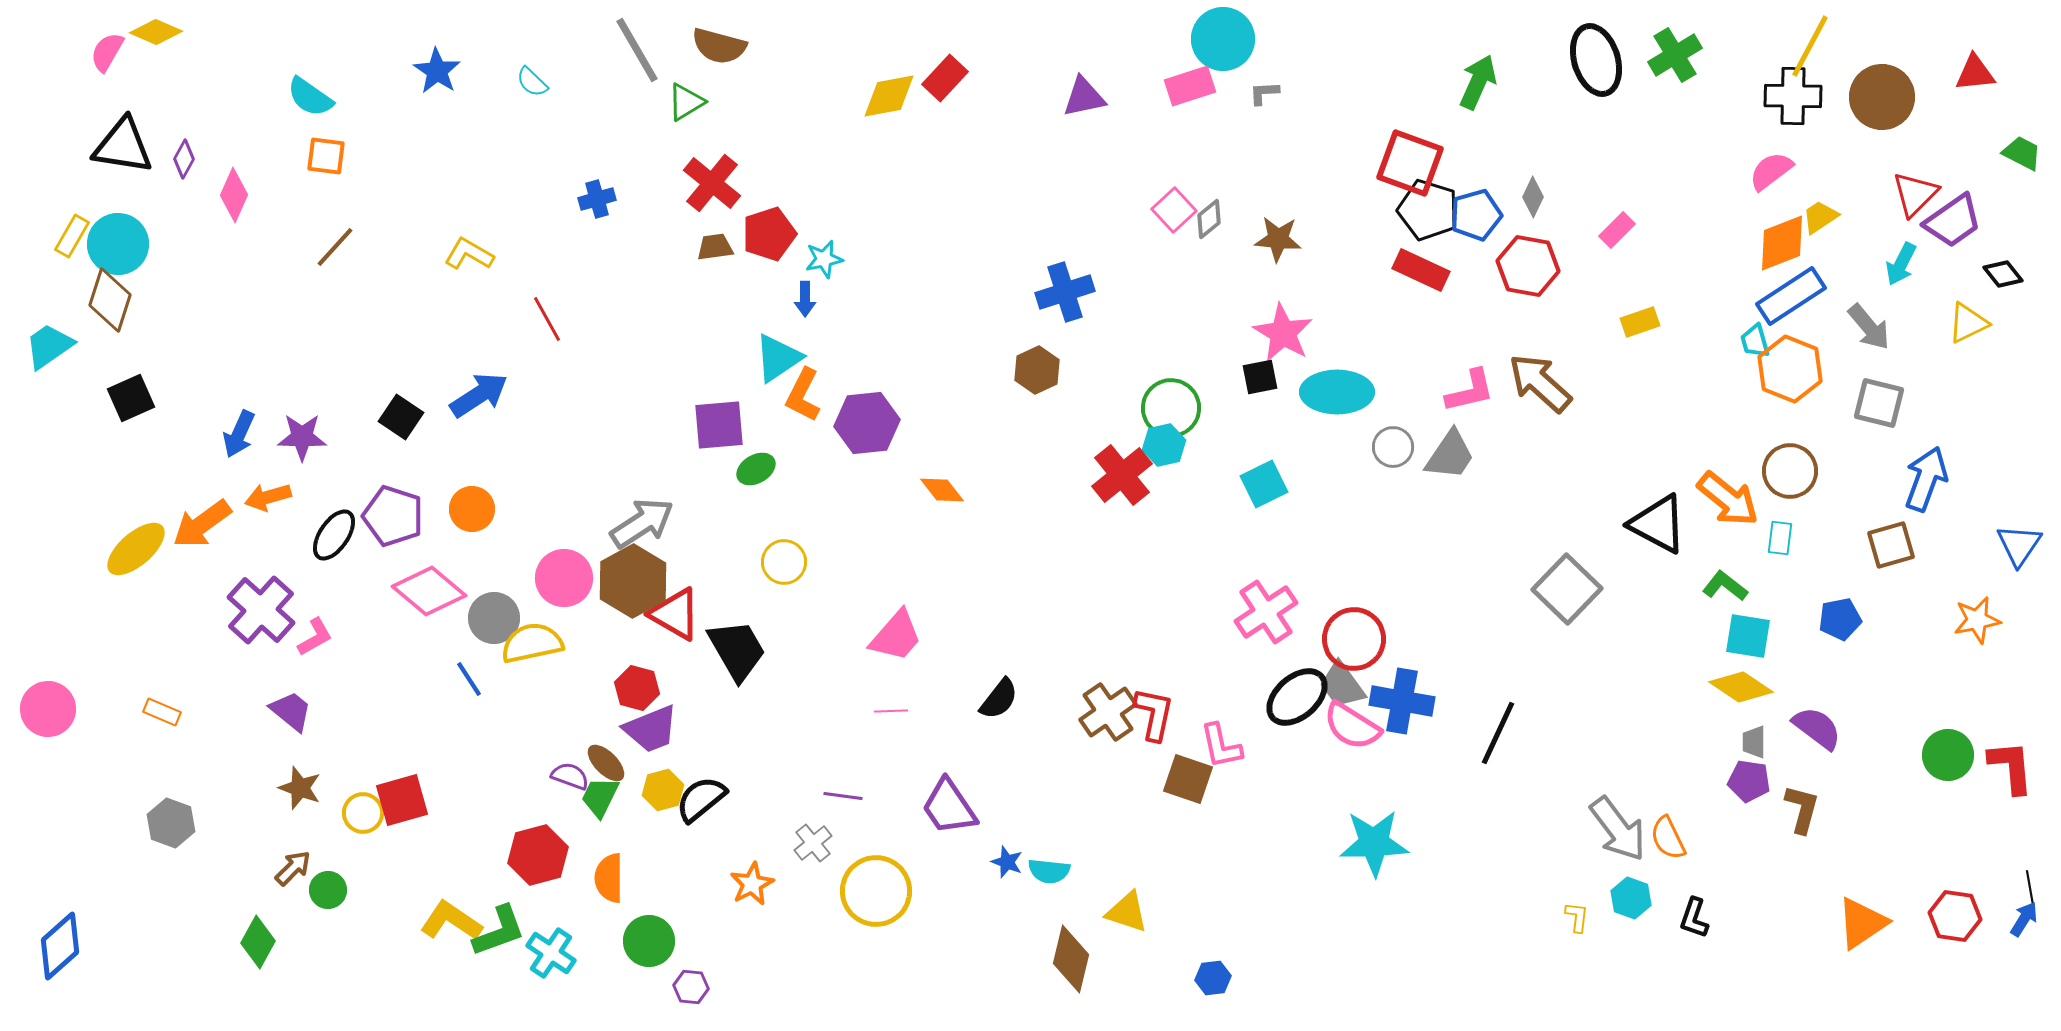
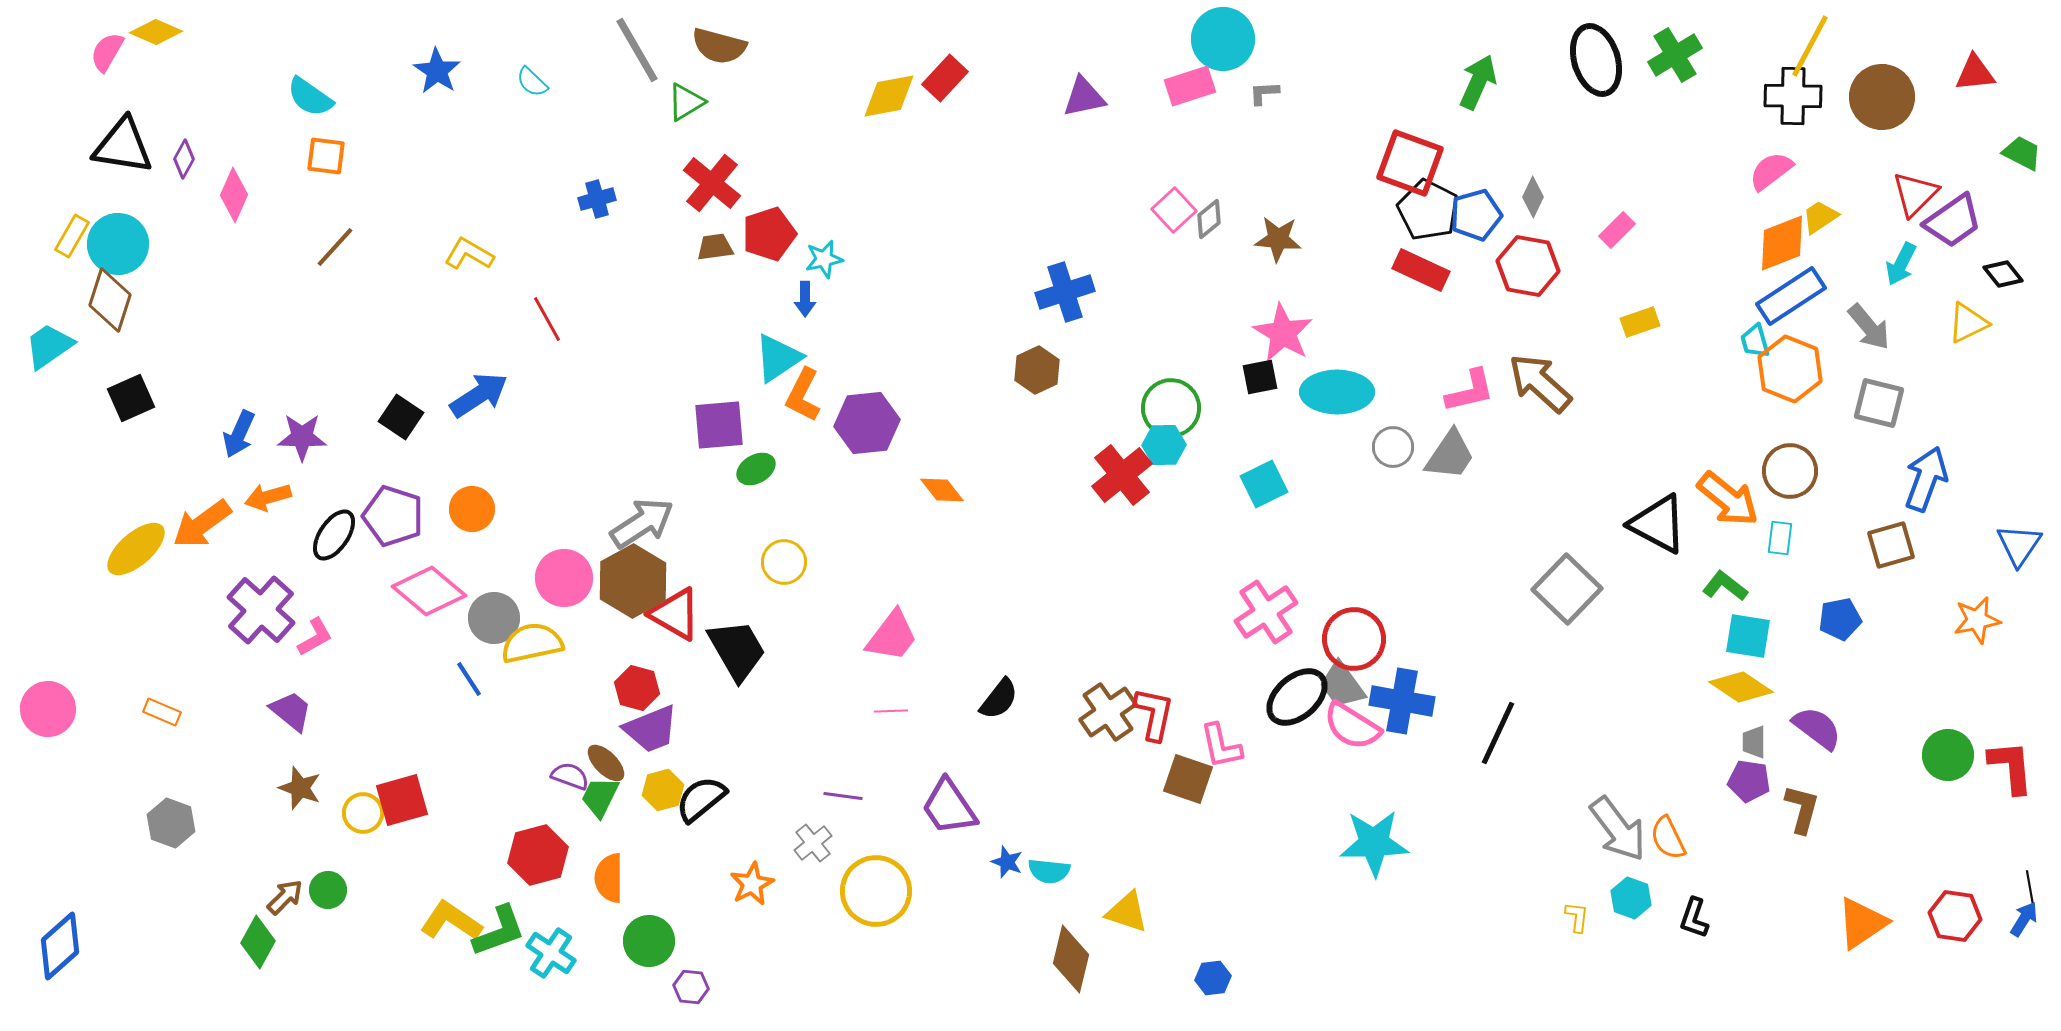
black pentagon at (1428, 210): rotated 10 degrees clockwise
cyan hexagon at (1164, 445): rotated 12 degrees clockwise
pink trapezoid at (896, 636): moved 4 px left; rotated 4 degrees counterclockwise
brown arrow at (293, 868): moved 8 px left, 29 px down
